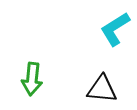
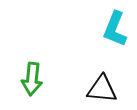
cyan L-shape: rotated 36 degrees counterclockwise
